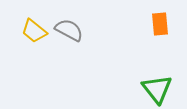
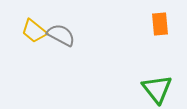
gray semicircle: moved 8 px left, 5 px down
